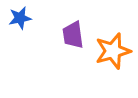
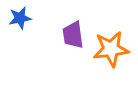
orange star: moved 2 px left, 2 px up; rotated 9 degrees clockwise
